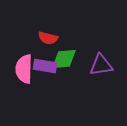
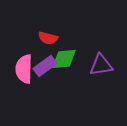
purple rectangle: rotated 45 degrees counterclockwise
